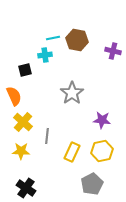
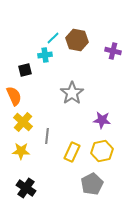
cyan line: rotated 32 degrees counterclockwise
